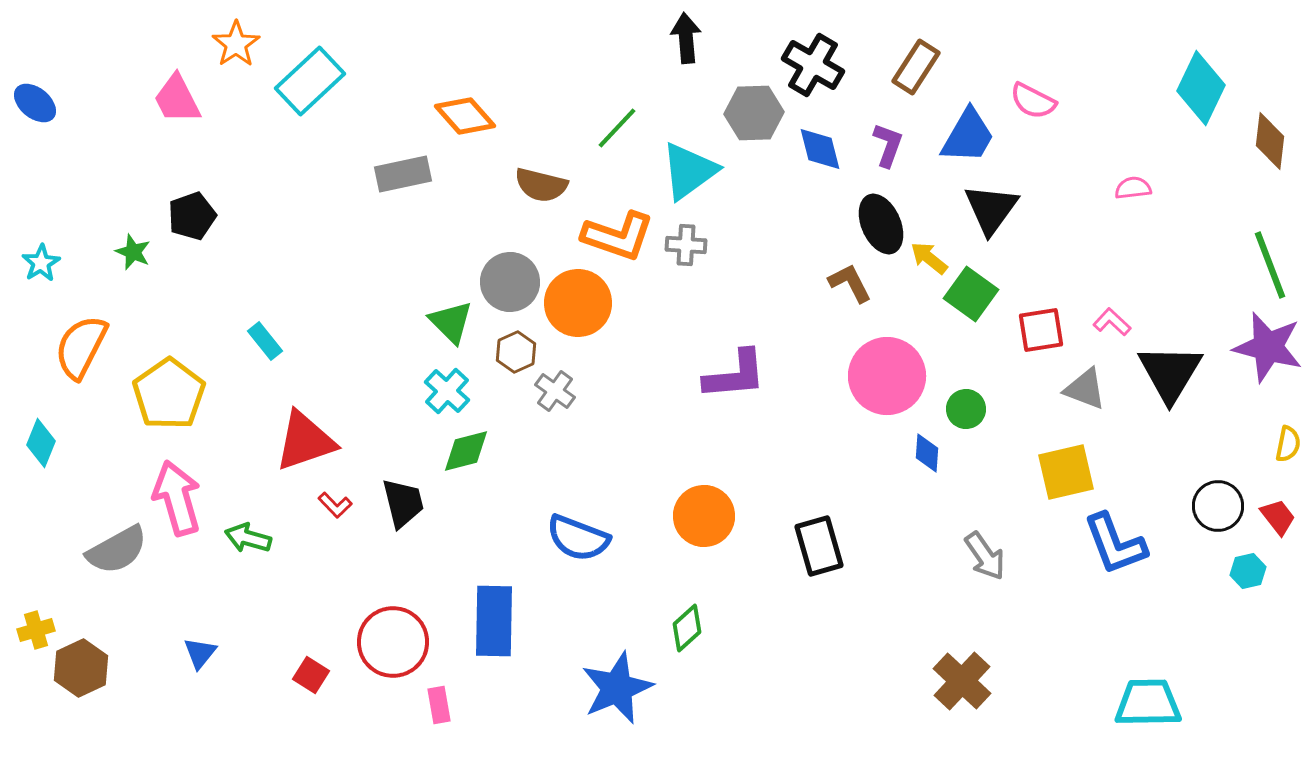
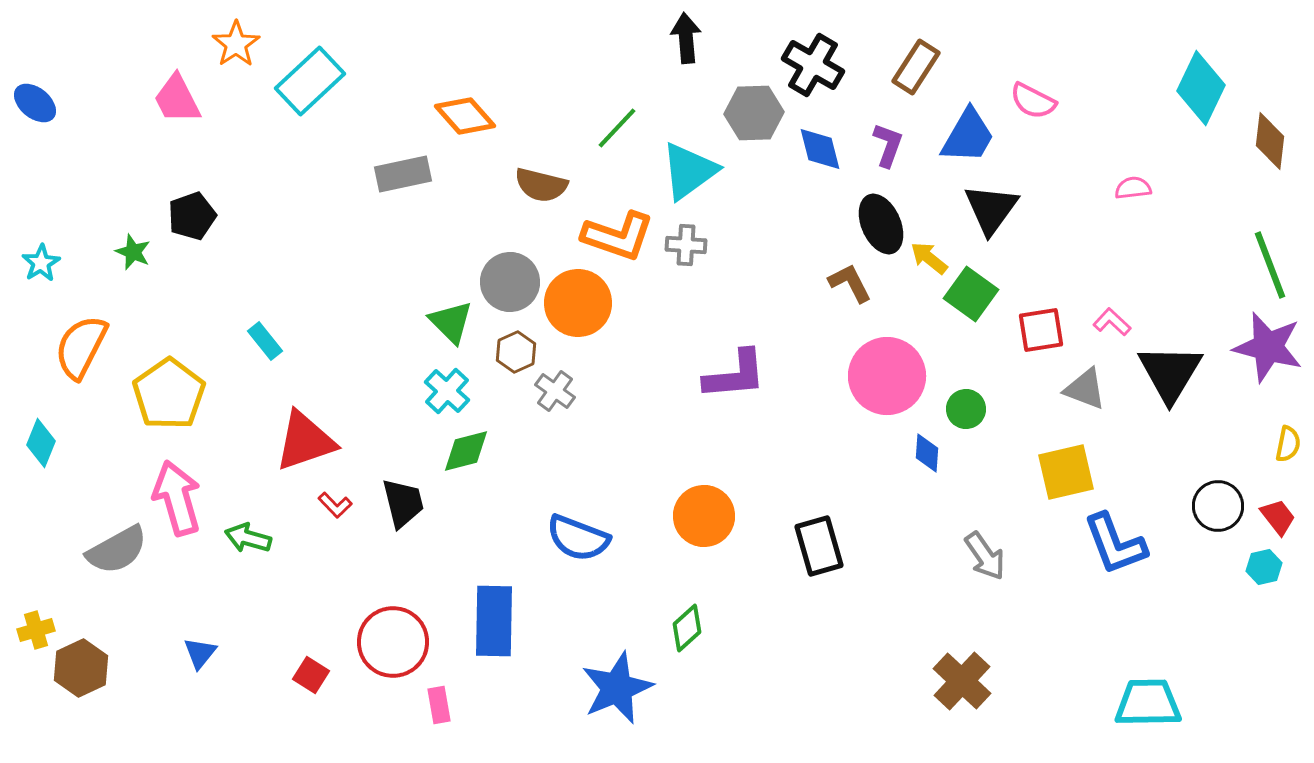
cyan hexagon at (1248, 571): moved 16 px right, 4 px up
